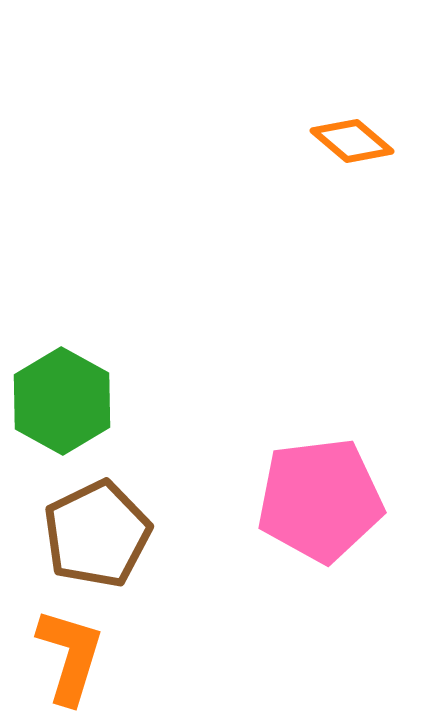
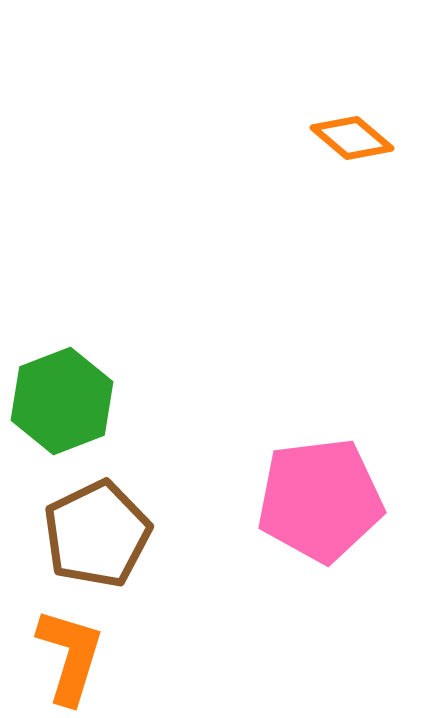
orange diamond: moved 3 px up
green hexagon: rotated 10 degrees clockwise
